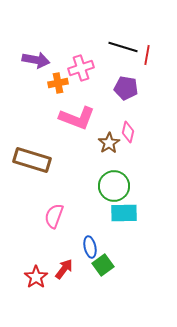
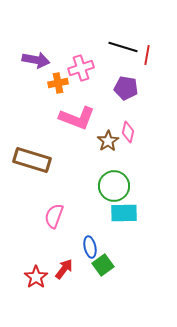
brown star: moved 1 px left, 2 px up
